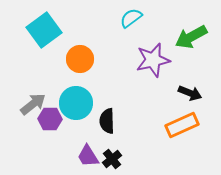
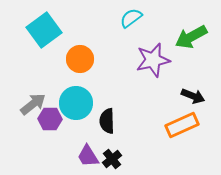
black arrow: moved 3 px right, 3 px down
